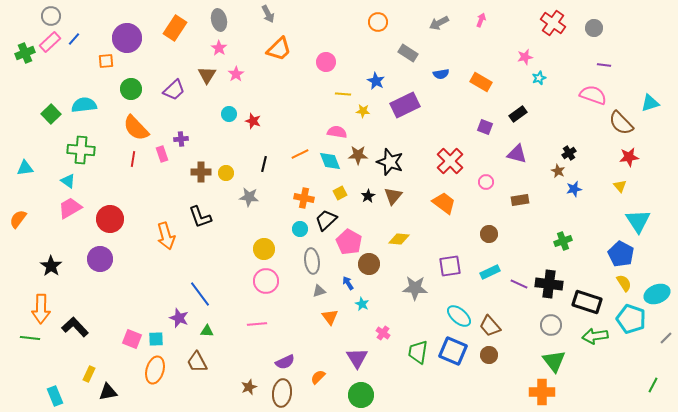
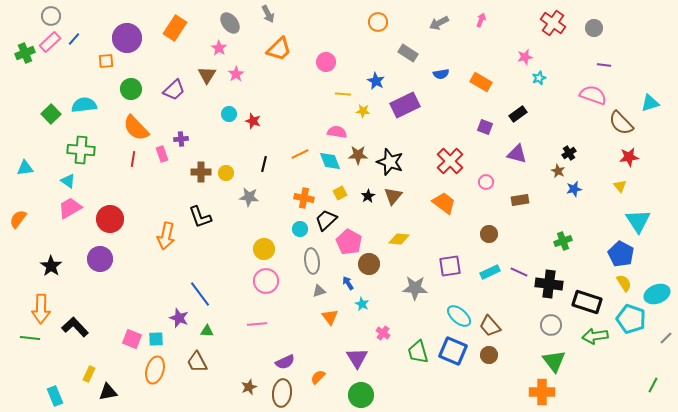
gray ellipse at (219, 20): moved 11 px right, 3 px down; rotated 25 degrees counterclockwise
orange arrow at (166, 236): rotated 28 degrees clockwise
purple line at (519, 284): moved 12 px up
green trapezoid at (418, 352): rotated 25 degrees counterclockwise
